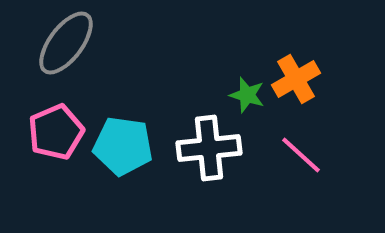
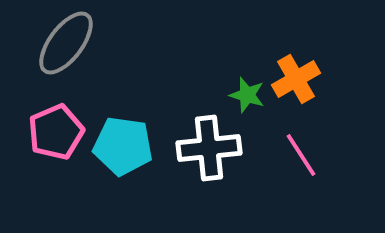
pink line: rotated 15 degrees clockwise
